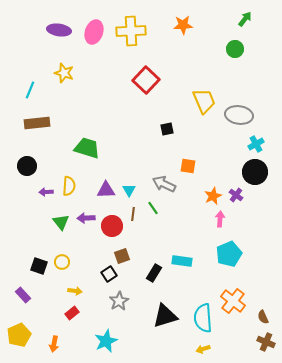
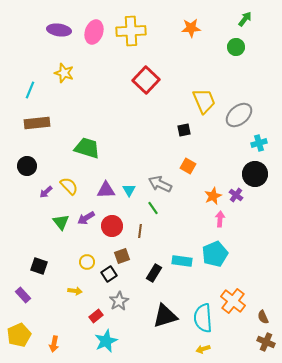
orange star at (183, 25): moved 8 px right, 3 px down
green circle at (235, 49): moved 1 px right, 2 px up
gray ellipse at (239, 115): rotated 48 degrees counterclockwise
black square at (167, 129): moved 17 px right, 1 px down
cyan cross at (256, 144): moved 3 px right, 1 px up; rotated 14 degrees clockwise
orange square at (188, 166): rotated 21 degrees clockwise
black circle at (255, 172): moved 2 px down
gray arrow at (164, 184): moved 4 px left
yellow semicircle at (69, 186): rotated 48 degrees counterclockwise
purple arrow at (46, 192): rotated 40 degrees counterclockwise
brown line at (133, 214): moved 7 px right, 17 px down
purple arrow at (86, 218): rotated 30 degrees counterclockwise
cyan pentagon at (229, 254): moved 14 px left
yellow circle at (62, 262): moved 25 px right
red rectangle at (72, 313): moved 24 px right, 3 px down
